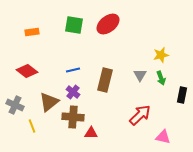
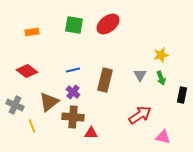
red arrow: rotated 10 degrees clockwise
